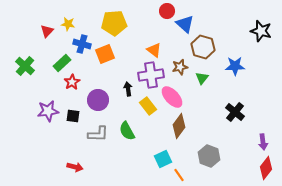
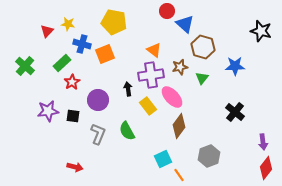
yellow pentagon: moved 1 px up; rotated 15 degrees clockwise
gray L-shape: rotated 70 degrees counterclockwise
gray hexagon: rotated 20 degrees clockwise
